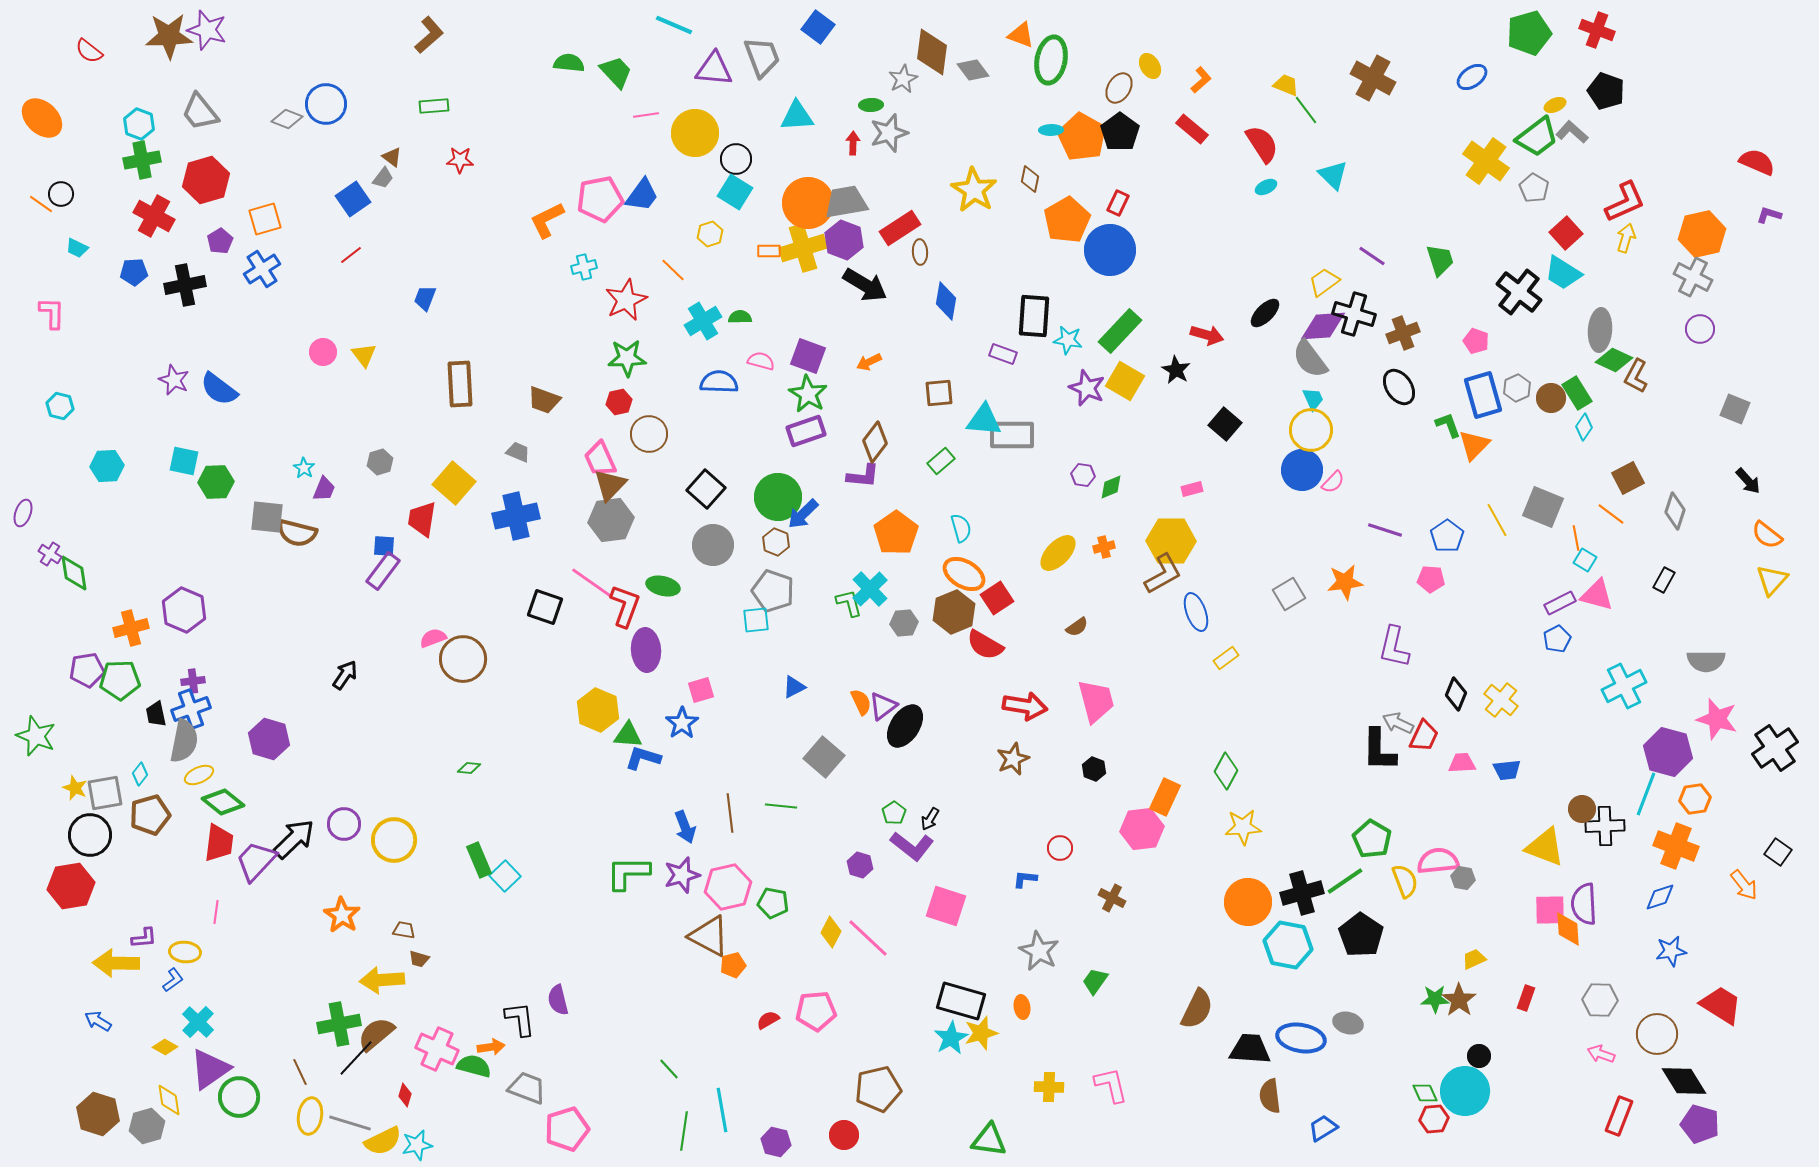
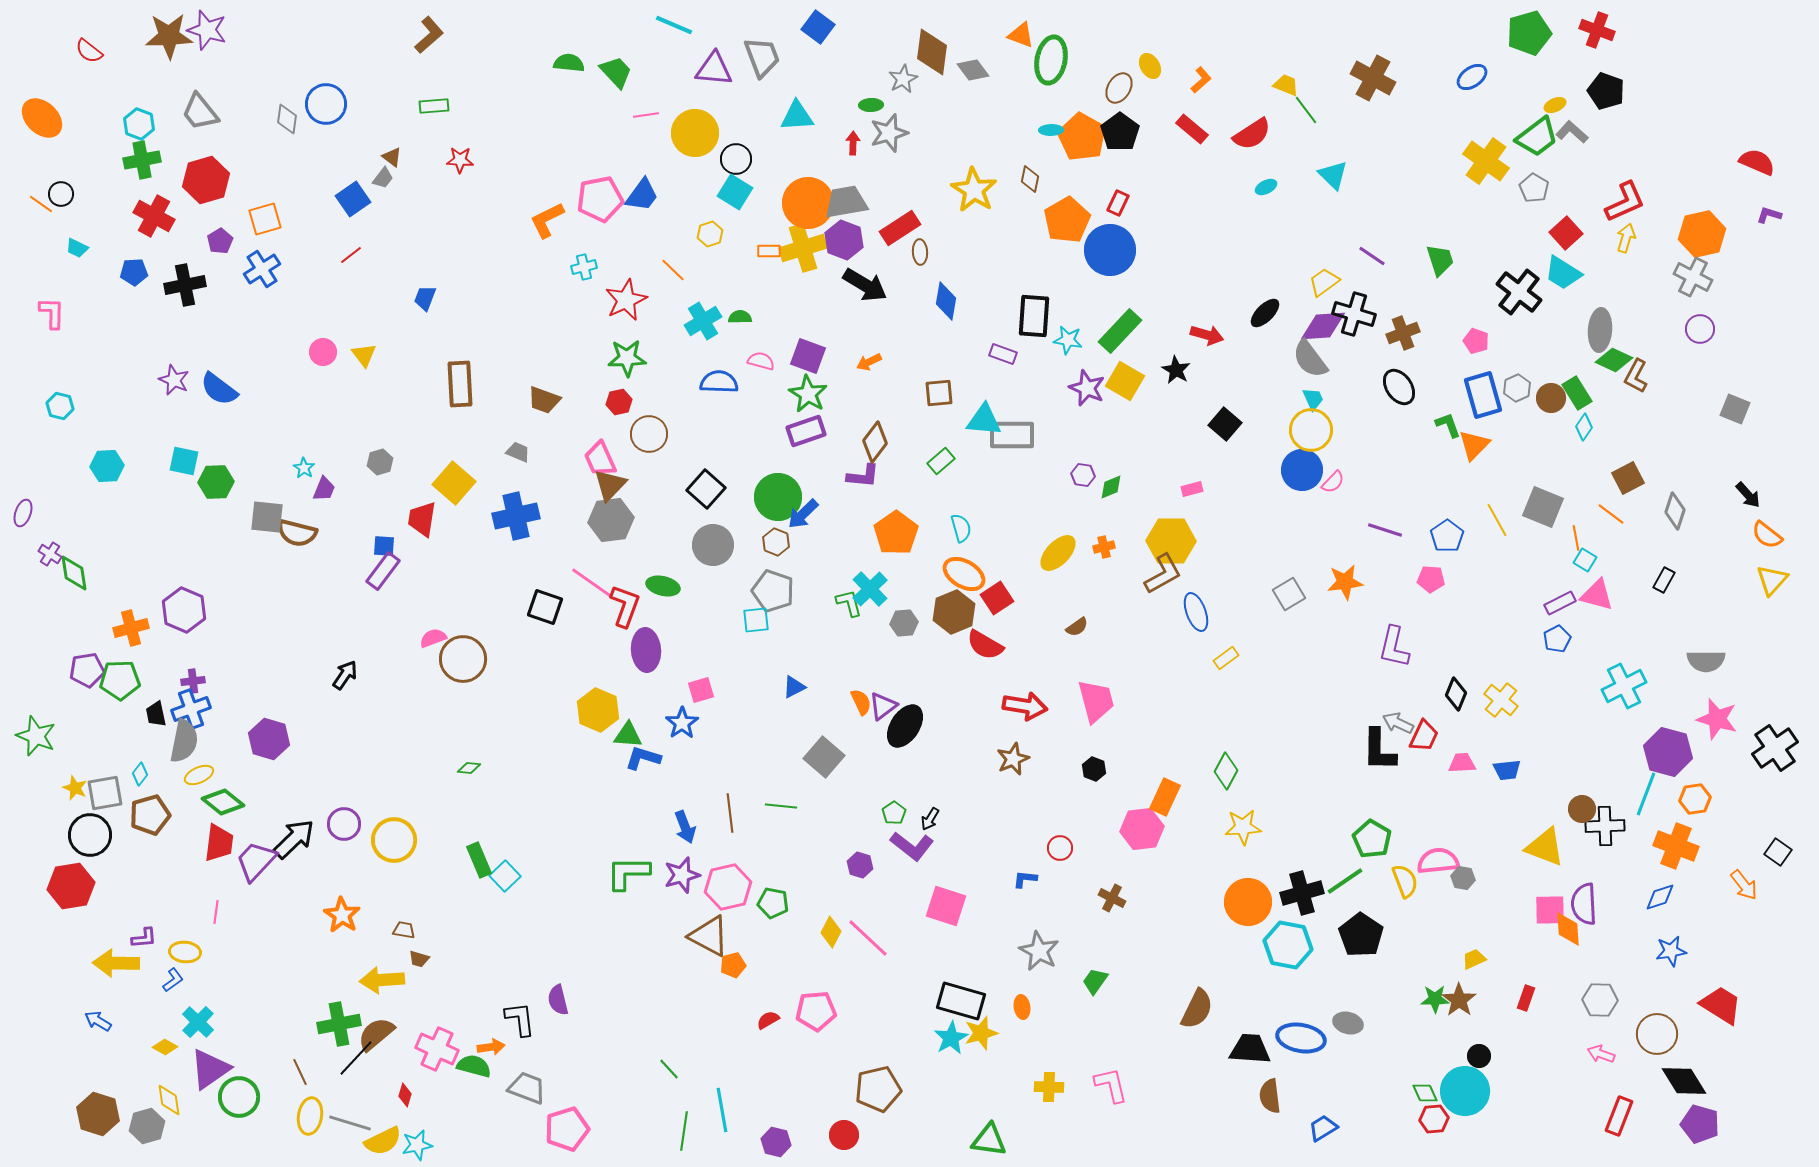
gray diamond at (287, 119): rotated 76 degrees clockwise
red semicircle at (1262, 144): moved 10 px left, 10 px up; rotated 90 degrees clockwise
black arrow at (1748, 481): moved 14 px down
